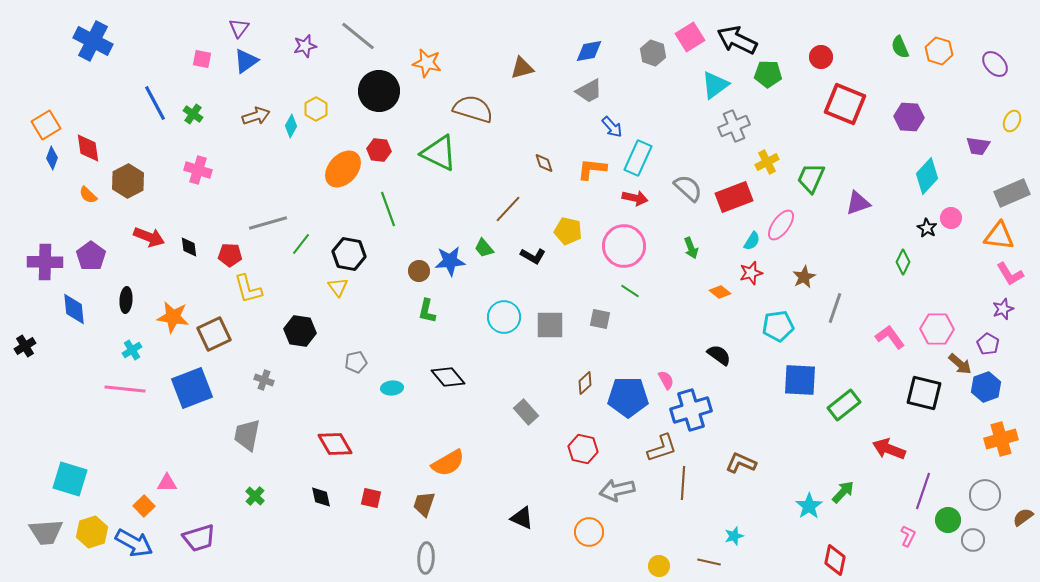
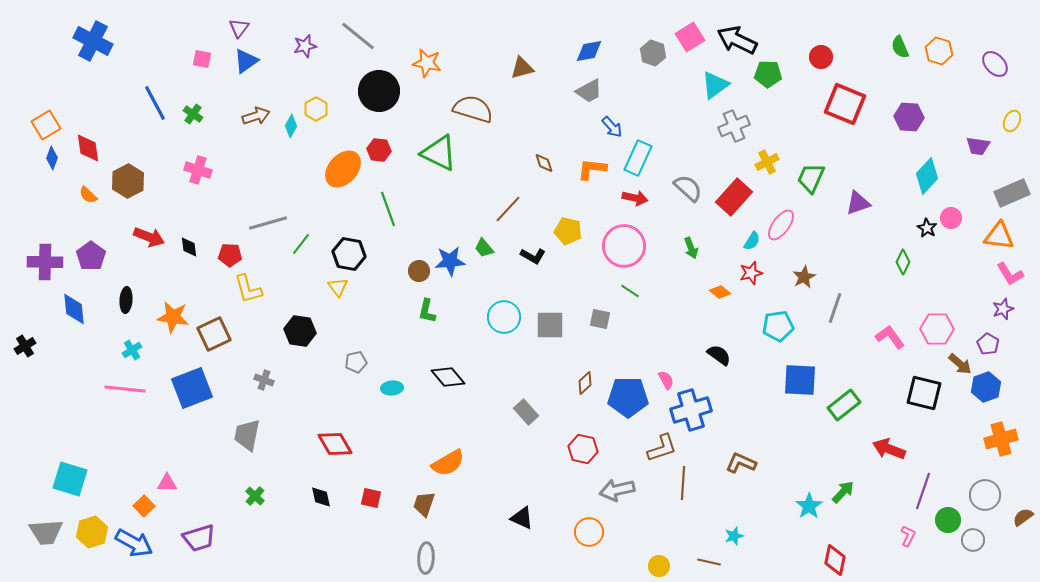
red rectangle at (734, 197): rotated 27 degrees counterclockwise
